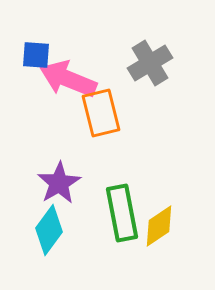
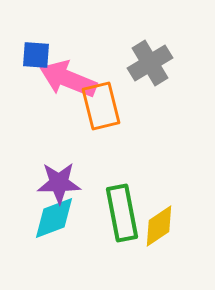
orange rectangle: moved 7 px up
purple star: rotated 30 degrees clockwise
cyan diamond: moved 5 px right, 12 px up; rotated 33 degrees clockwise
